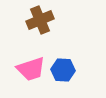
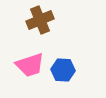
pink trapezoid: moved 1 px left, 4 px up
